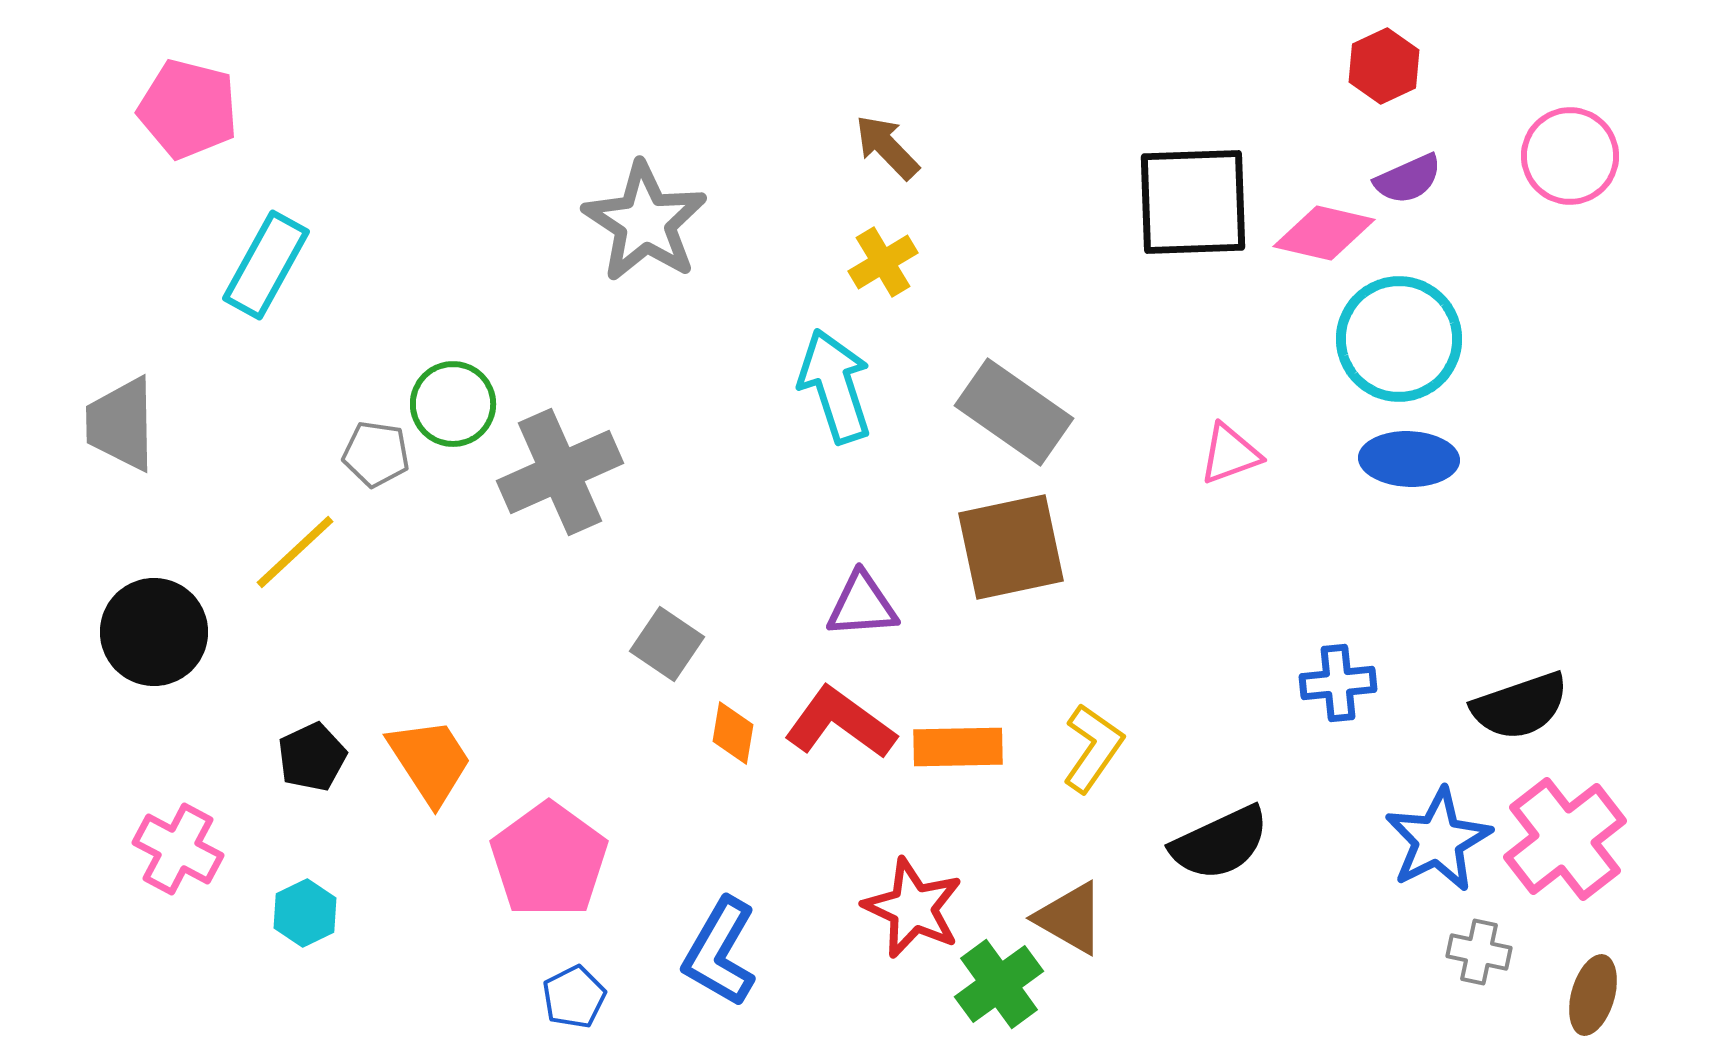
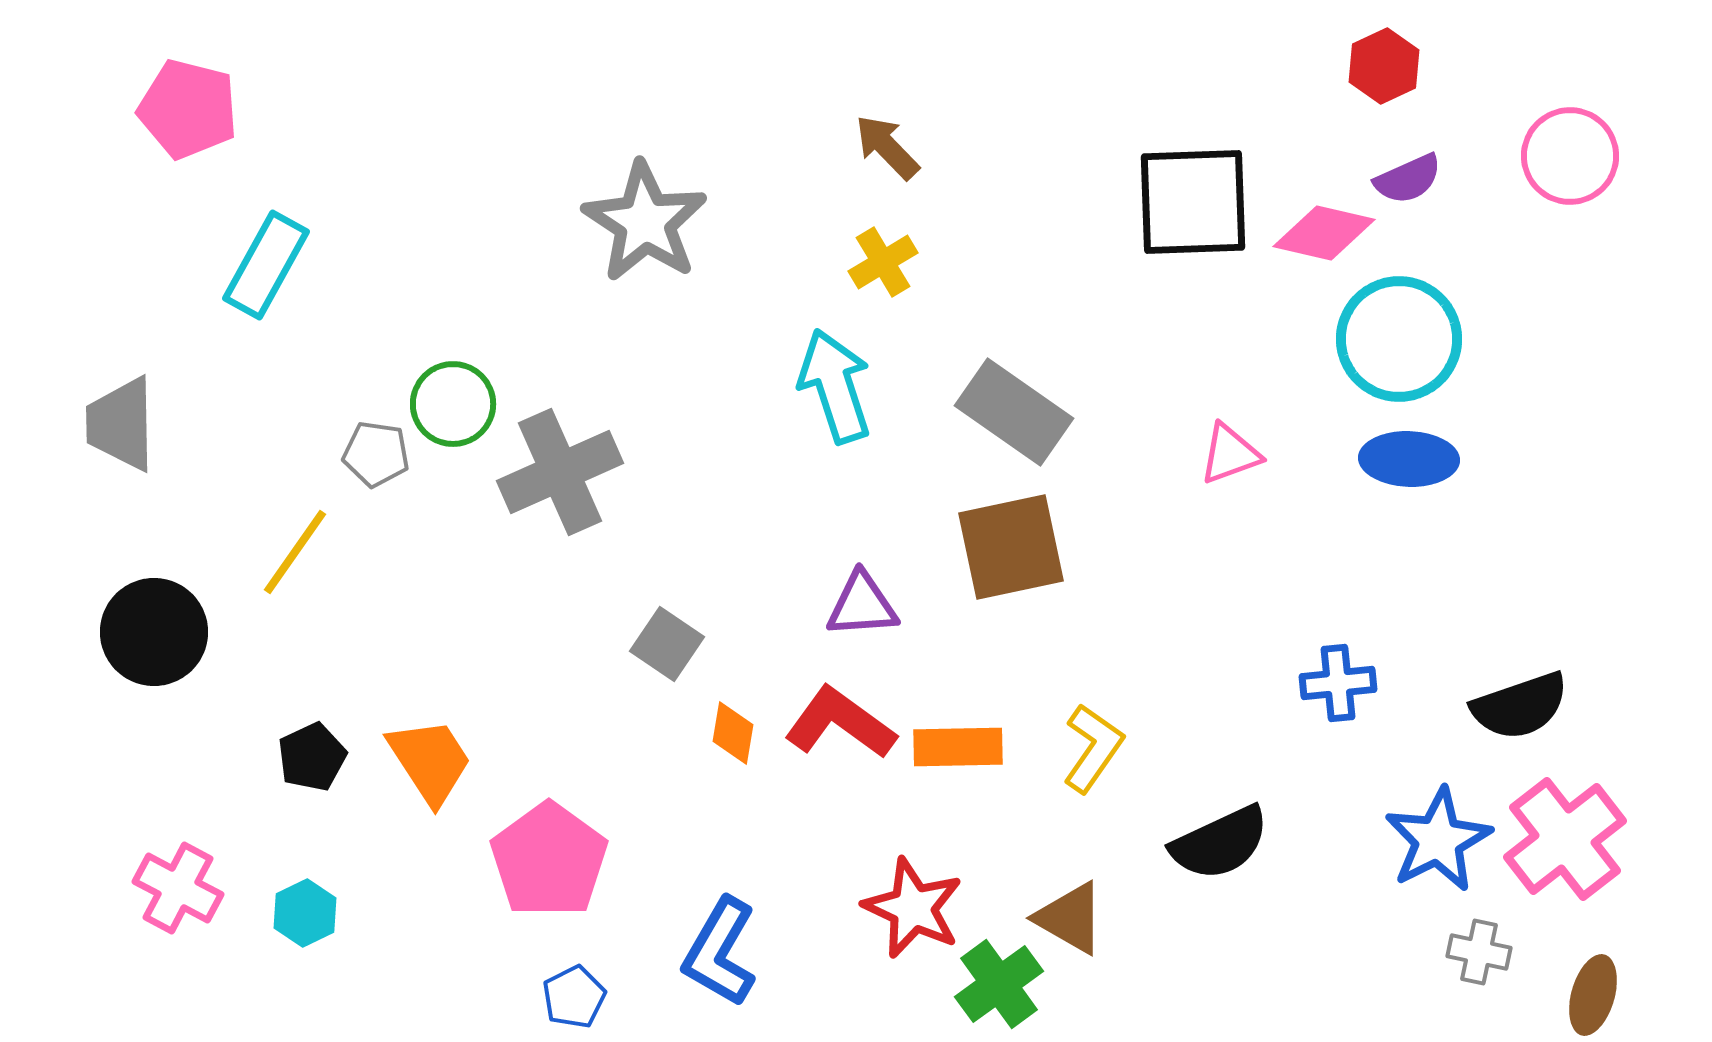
yellow line at (295, 552): rotated 12 degrees counterclockwise
pink cross at (178, 849): moved 39 px down
